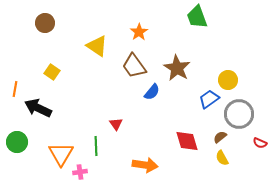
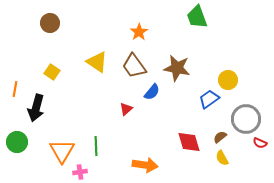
brown circle: moved 5 px right
yellow triangle: moved 16 px down
brown star: rotated 20 degrees counterclockwise
black arrow: moved 2 px left; rotated 100 degrees counterclockwise
gray circle: moved 7 px right, 5 px down
red triangle: moved 10 px right, 15 px up; rotated 24 degrees clockwise
red diamond: moved 2 px right, 1 px down
orange triangle: moved 1 px right, 3 px up
